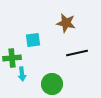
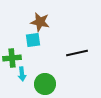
brown star: moved 26 px left, 1 px up
green circle: moved 7 px left
